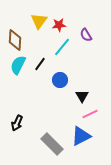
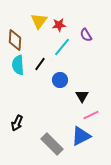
cyan semicircle: rotated 30 degrees counterclockwise
pink line: moved 1 px right, 1 px down
